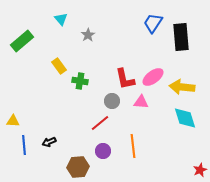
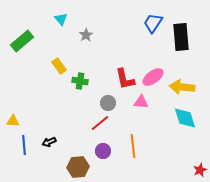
gray star: moved 2 px left
gray circle: moved 4 px left, 2 px down
